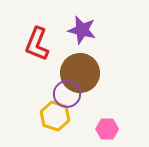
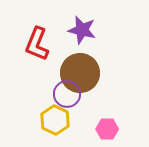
yellow hexagon: moved 4 px down; rotated 8 degrees clockwise
